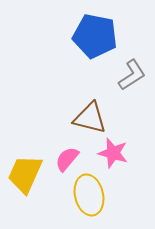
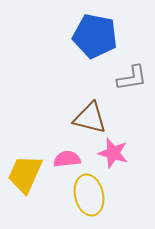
gray L-shape: moved 3 px down; rotated 24 degrees clockwise
pink semicircle: rotated 44 degrees clockwise
